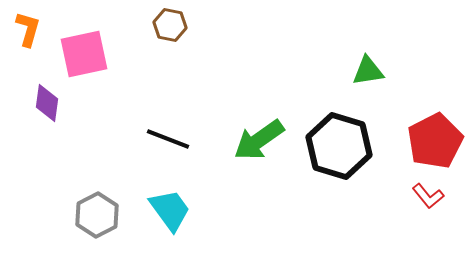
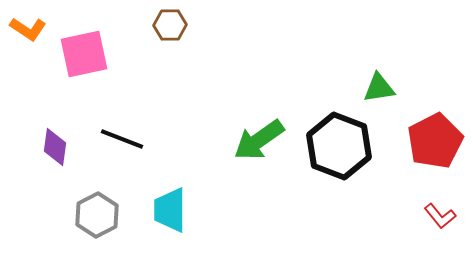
brown hexagon: rotated 12 degrees counterclockwise
orange L-shape: rotated 108 degrees clockwise
green triangle: moved 11 px right, 17 px down
purple diamond: moved 8 px right, 44 px down
black line: moved 46 px left
black hexagon: rotated 4 degrees clockwise
red L-shape: moved 12 px right, 20 px down
cyan trapezoid: rotated 144 degrees counterclockwise
